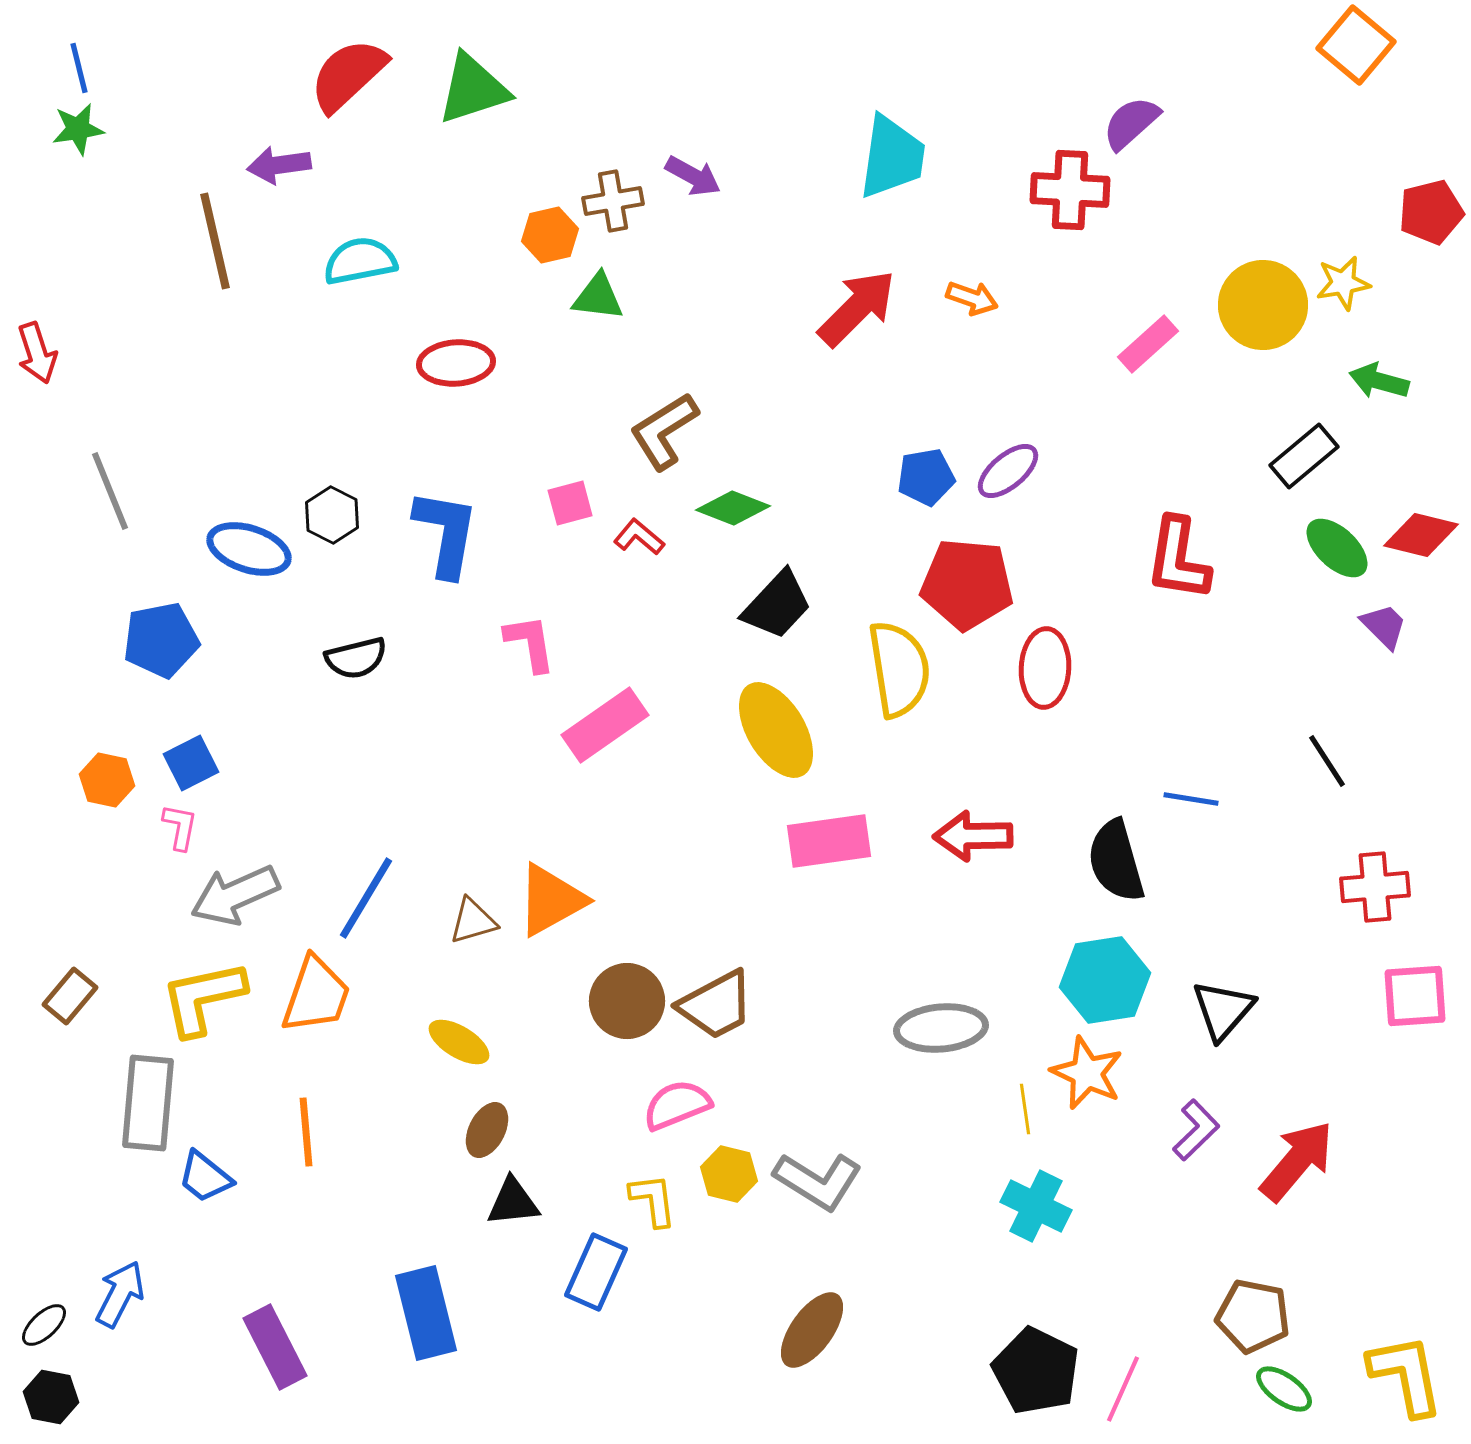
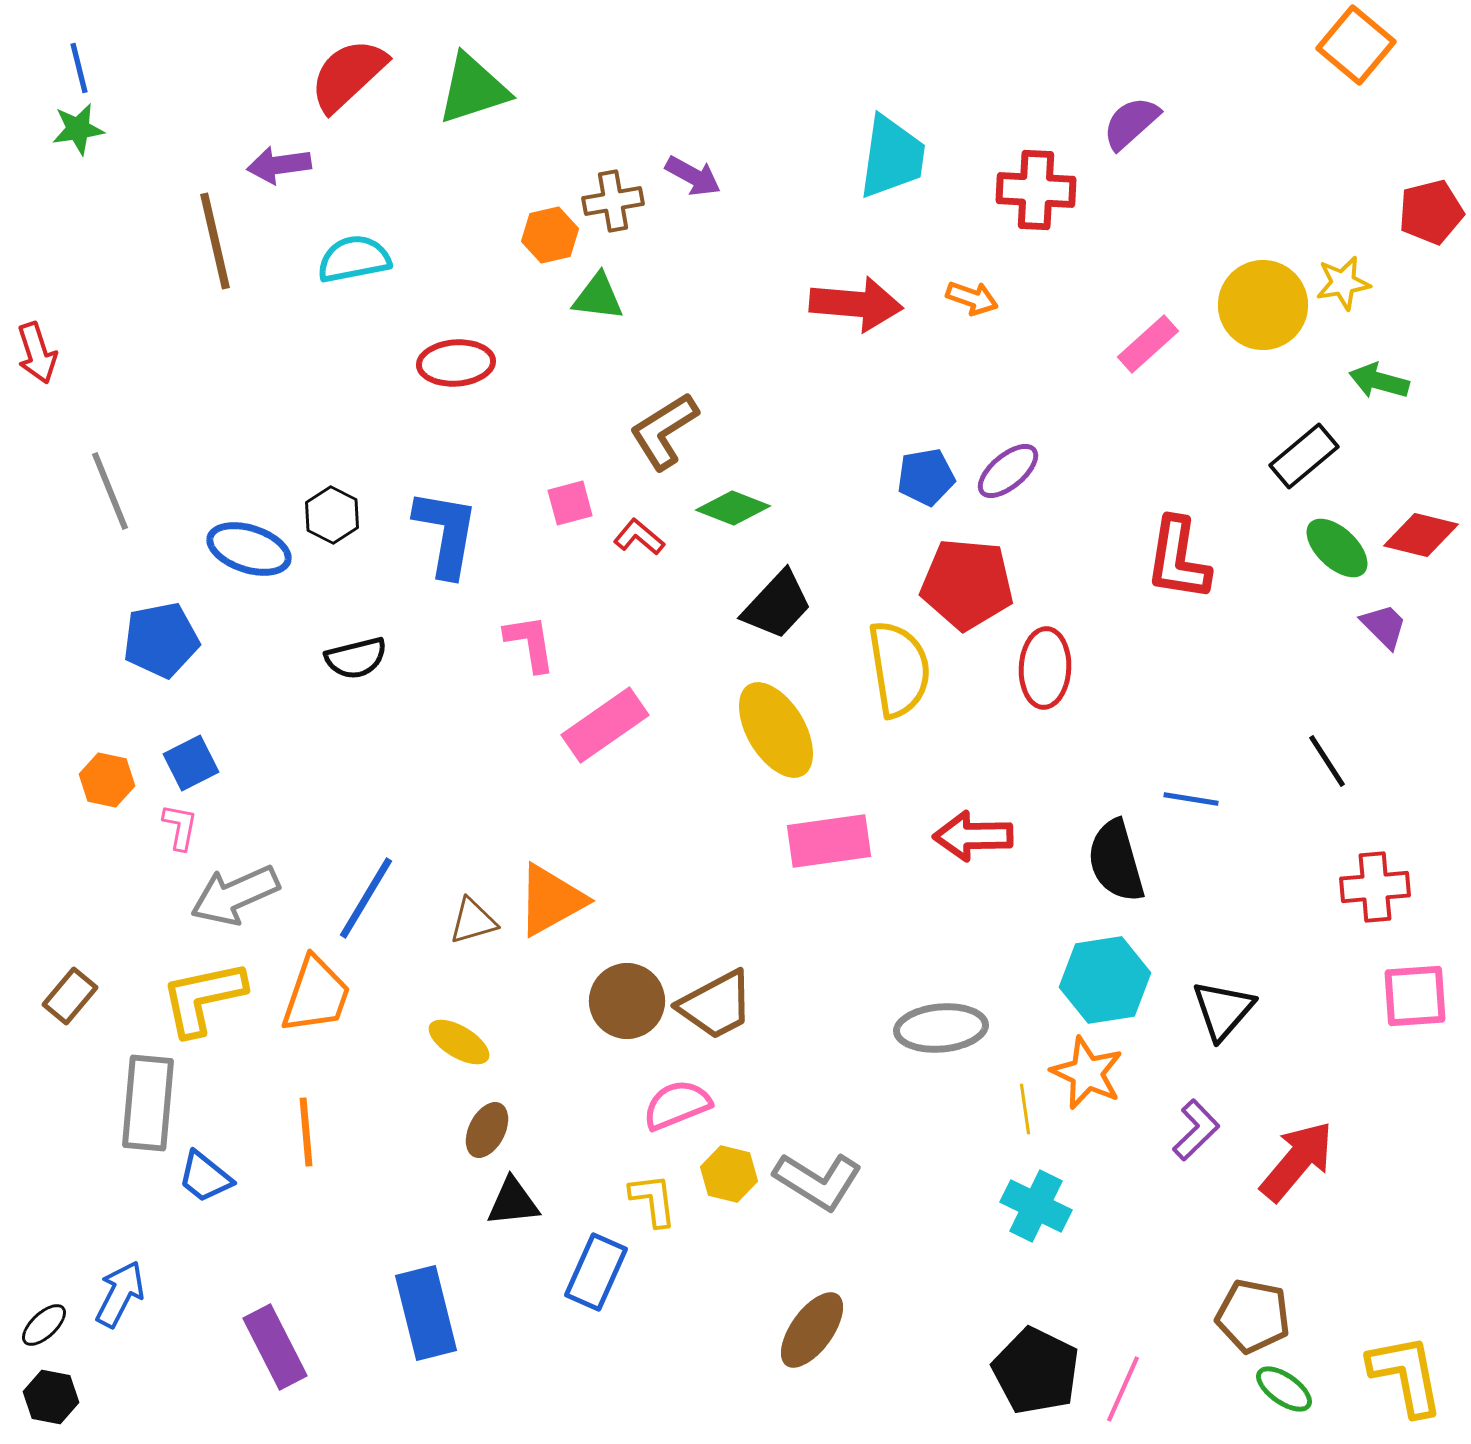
red cross at (1070, 190): moved 34 px left
cyan semicircle at (360, 261): moved 6 px left, 2 px up
red arrow at (857, 308): moved 1 px left, 4 px up; rotated 50 degrees clockwise
